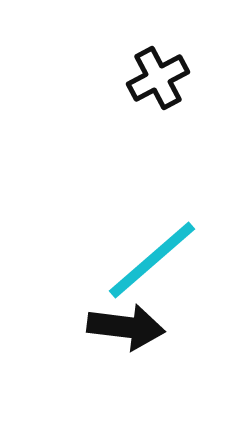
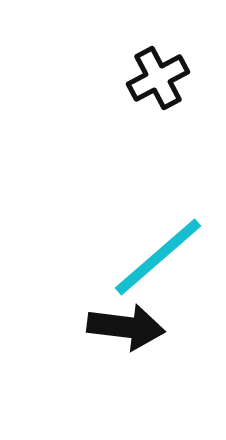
cyan line: moved 6 px right, 3 px up
